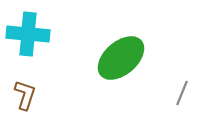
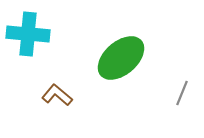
brown L-shape: moved 32 px right; rotated 68 degrees counterclockwise
